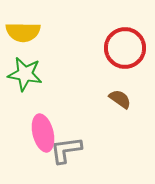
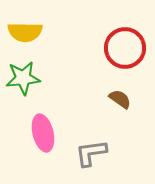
yellow semicircle: moved 2 px right
green star: moved 2 px left, 4 px down; rotated 16 degrees counterclockwise
gray L-shape: moved 25 px right, 3 px down
